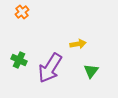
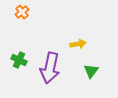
purple arrow: rotated 20 degrees counterclockwise
